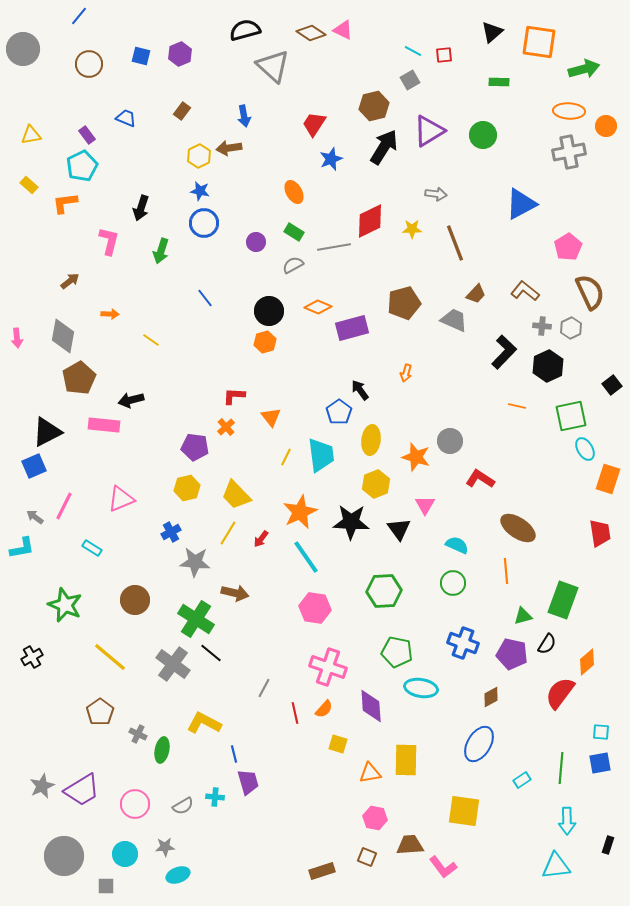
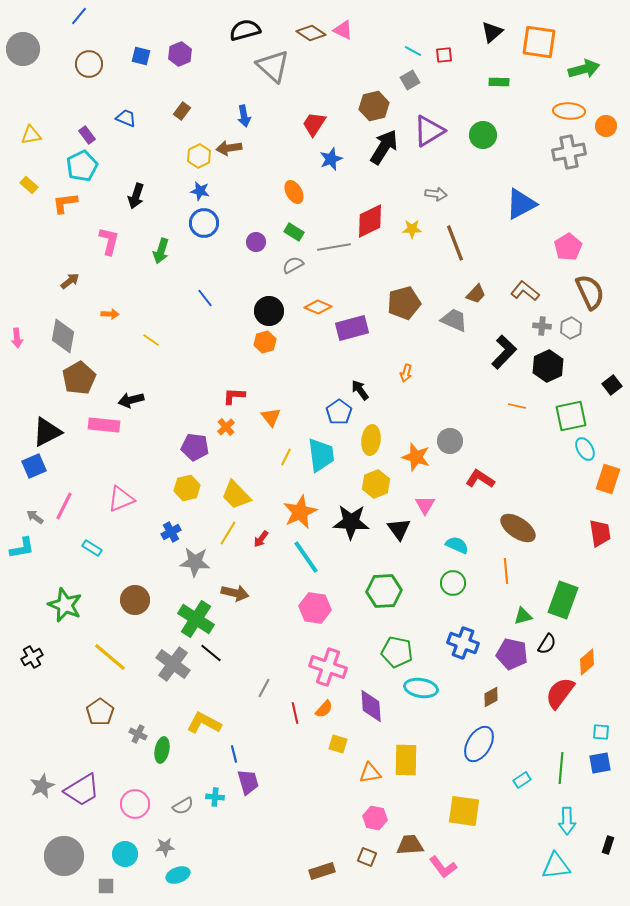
black arrow at (141, 208): moved 5 px left, 12 px up
